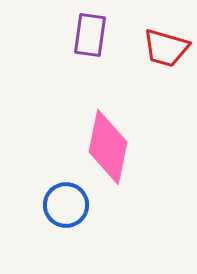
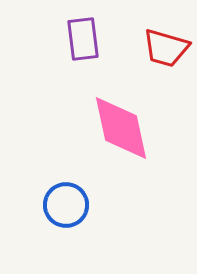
purple rectangle: moved 7 px left, 4 px down; rotated 15 degrees counterclockwise
pink diamond: moved 13 px right, 19 px up; rotated 24 degrees counterclockwise
